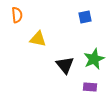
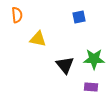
blue square: moved 6 px left
green star: rotated 25 degrees clockwise
purple rectangle: moved 1 px right
